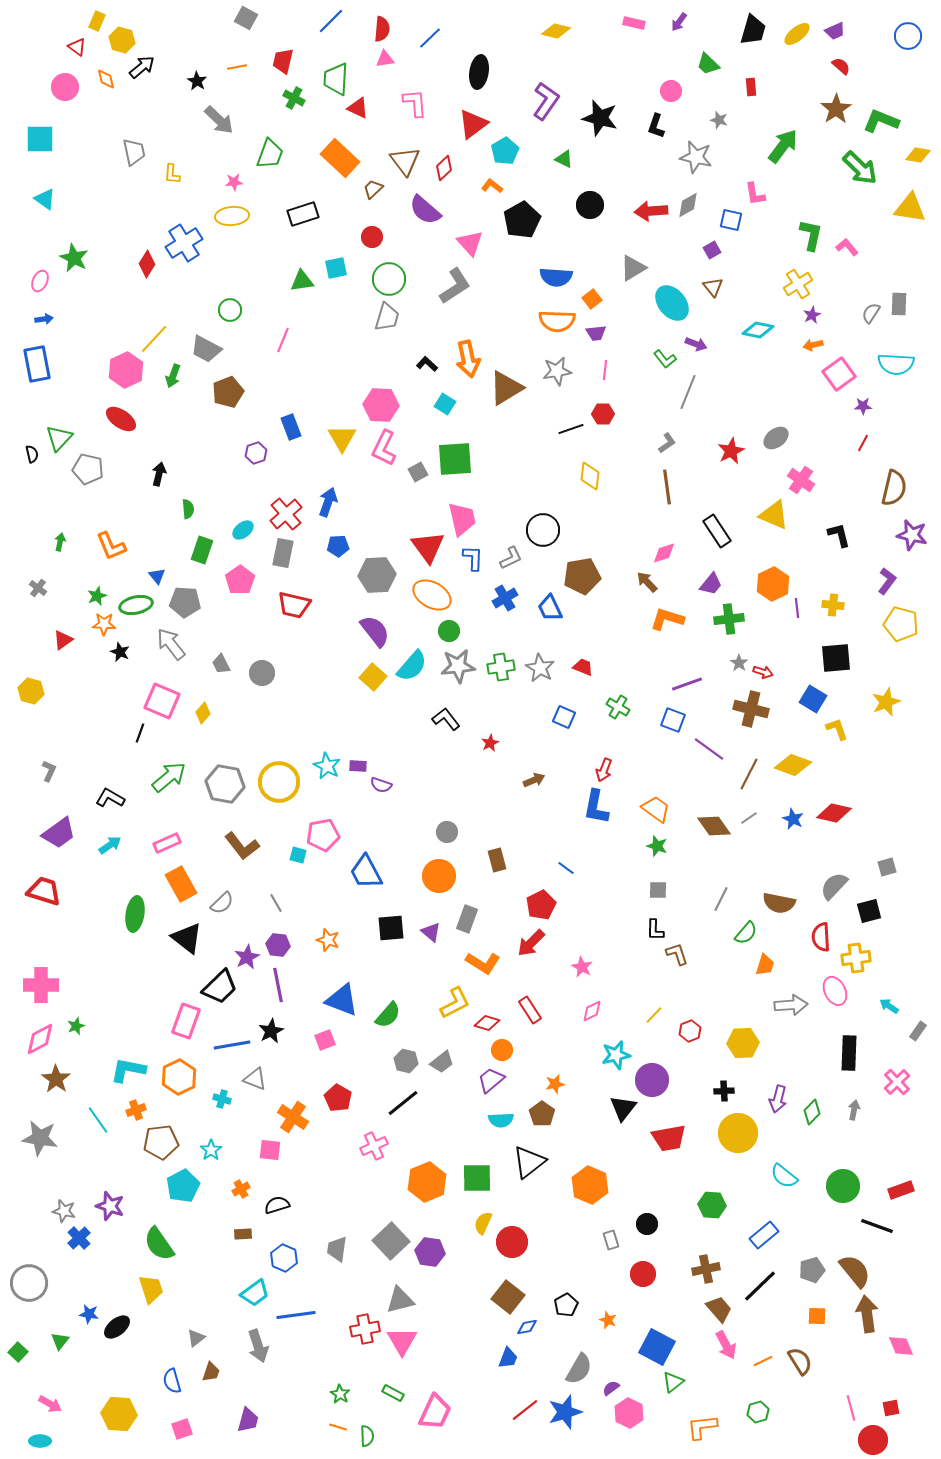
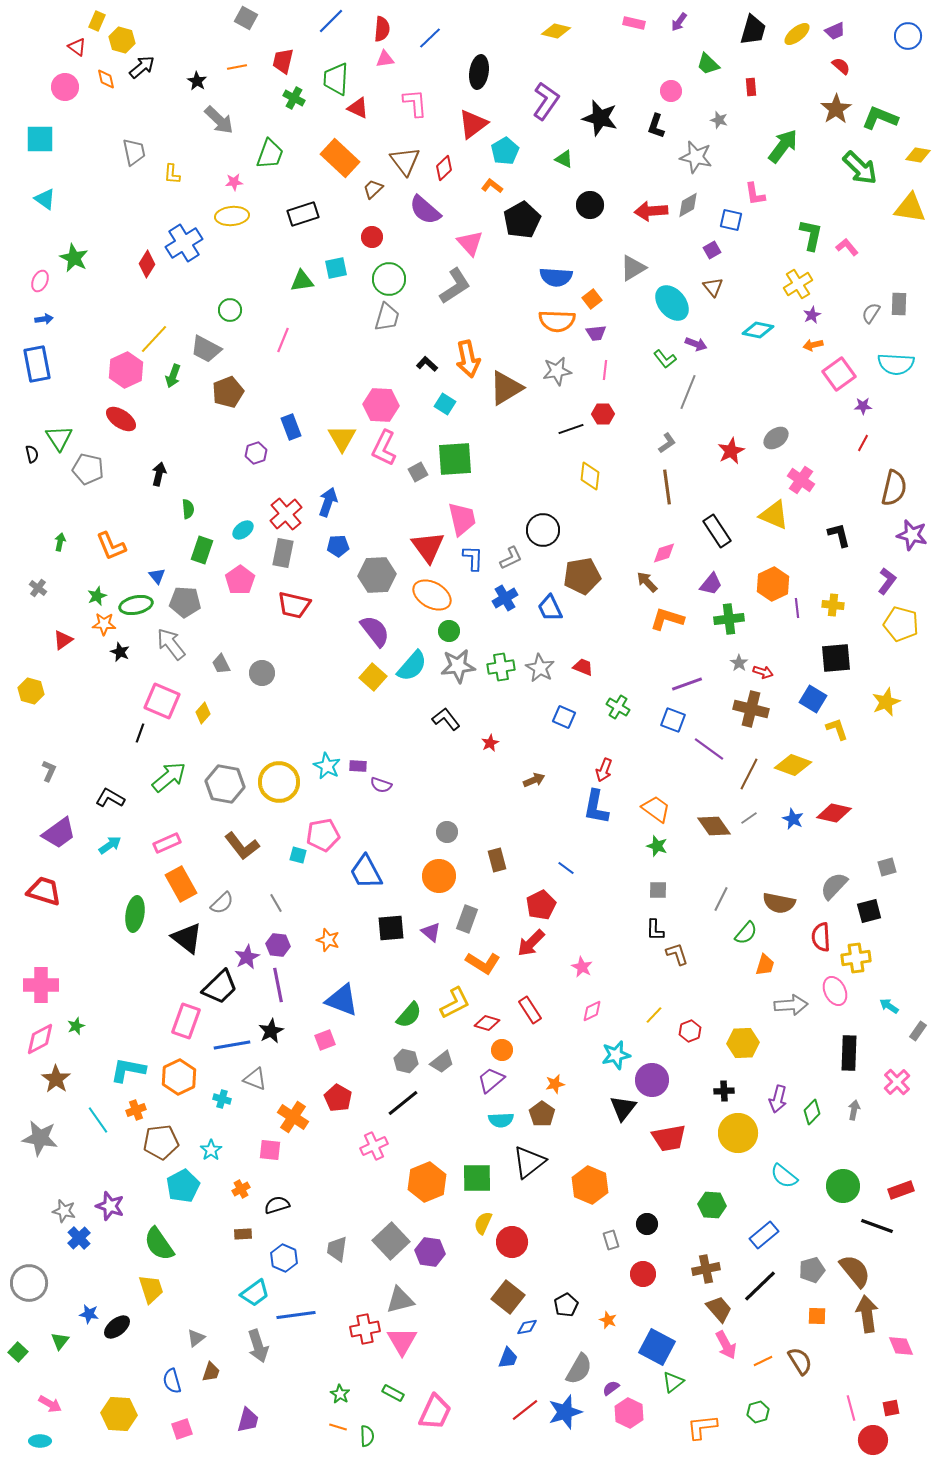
green L-shape at (881, 121): moved 1 px left, 3 px up
green triangle at (59, 438): rotated 16 degrees counterclockwise
green semicircle at (388, 1015): moved 21 px right
